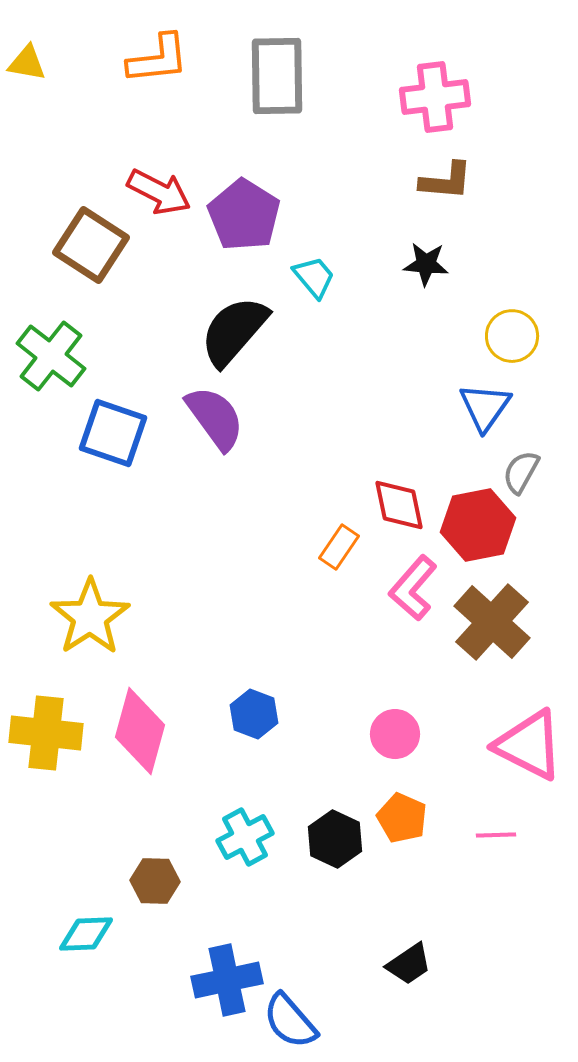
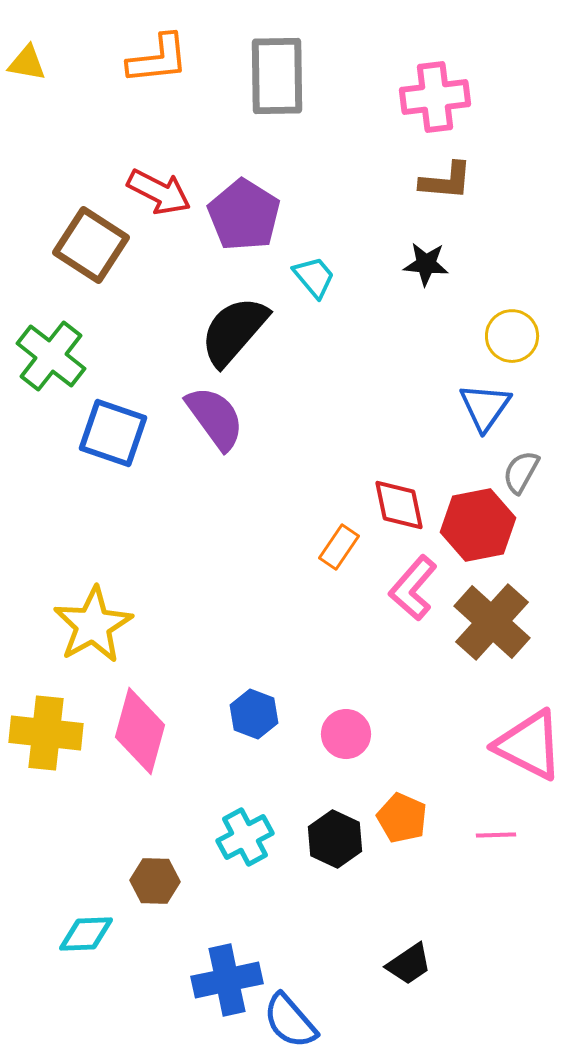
yellow star: moved 3 px right, 8 px down; rotated 4 degrees clockwise
pink circle: moved 49 px left
